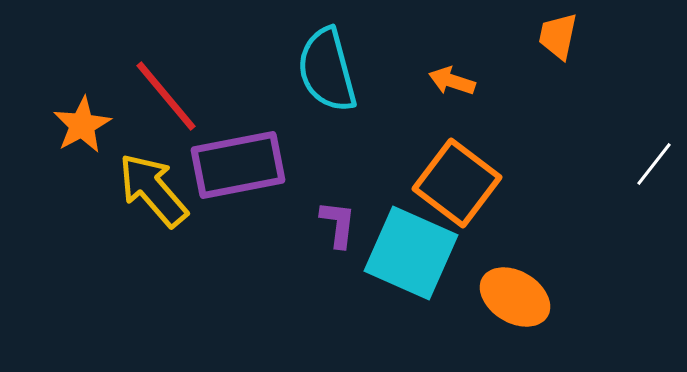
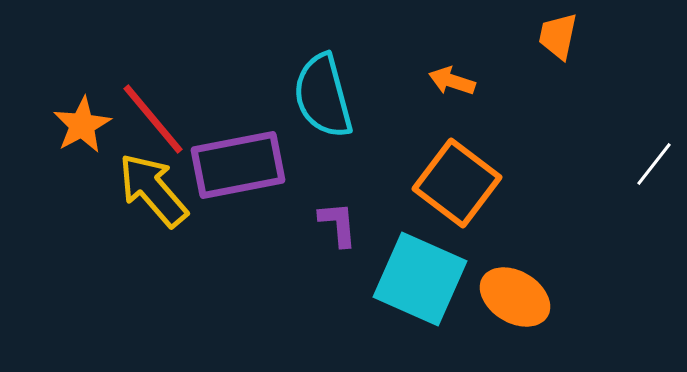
cyan semicircle: moved 4 px left, 26 px down
red line: moved 13 px left, 23 px down
purple L-shape: rotated 12 degrees counterclockwise
cyan square: moved 9 px right, 26 px down
